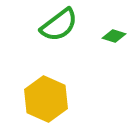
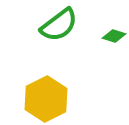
yellow hexagon: rotated 9 degrees clockwise
